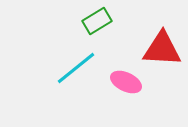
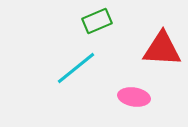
green rectangle: rotated 8 degrees clockwise
pink ellipse: moved 8 px right, 15 px down; rotated 16 degrees counterclockwise
